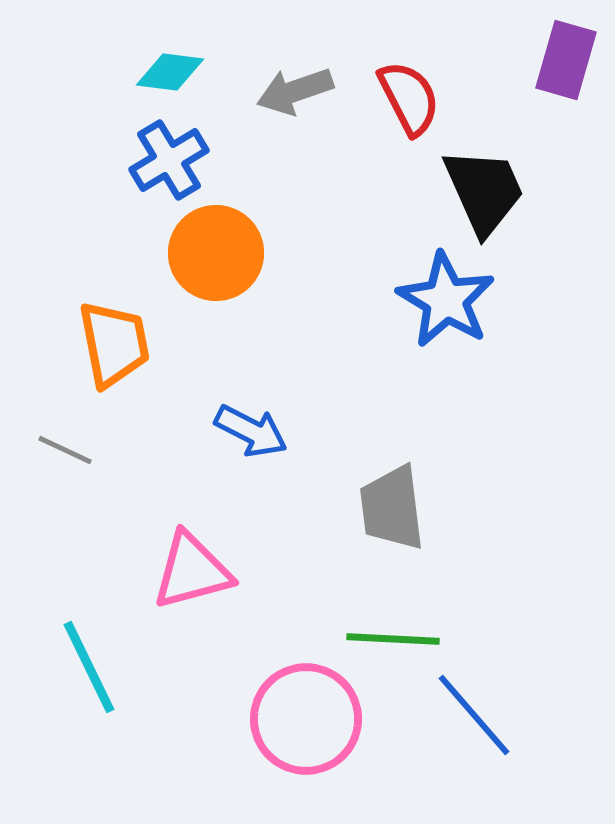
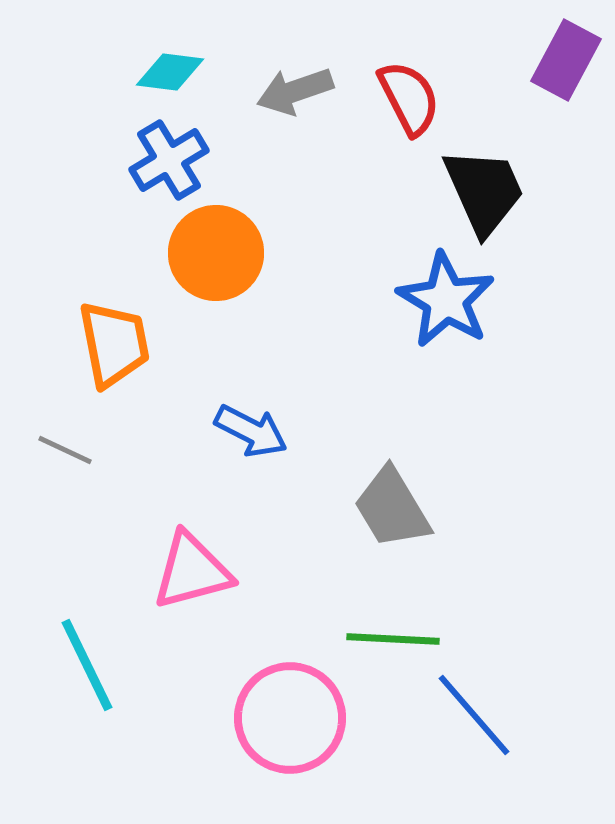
purple rectangle: rotated 12 degrees clockwise
gray trapezoid: rotated 24 degrees counterclockwise
cyan line: moved 2 px left, 2 px up
pink circle: moved 16 px left, 1 px up
